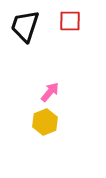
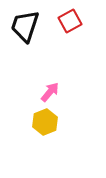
red square: rotated 30 degrees counterclockwise
